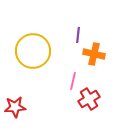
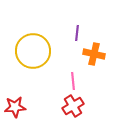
purple line: moved 1 px left, 2 px up
pink line: rotated 18 degrees counterclockwise
red cross: moved 16 px left, 7 px down
